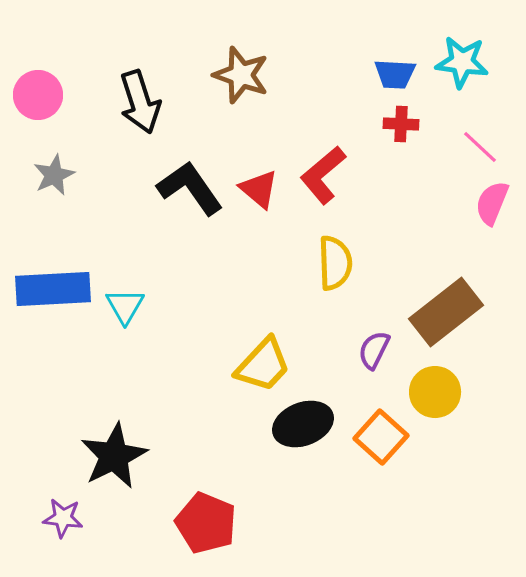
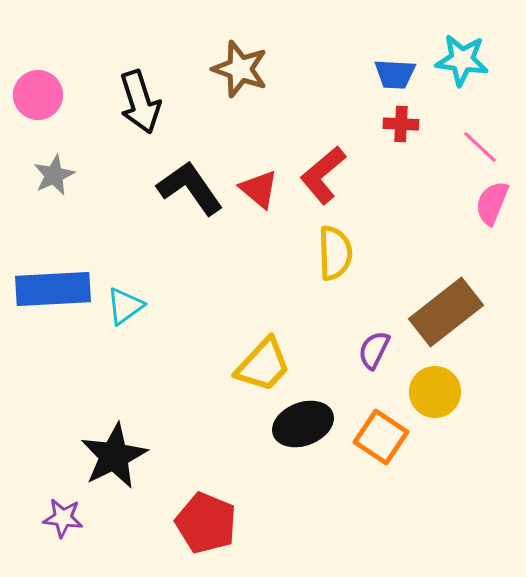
cyan star: moved 2 px up
brown star: moved 1 px left, 6 px up
yellow semicircle: moved 10 px up
cyan triangle: rotated 24 degrees clockwise
orange square: rotated 8 degrees counterclockwise
